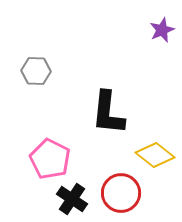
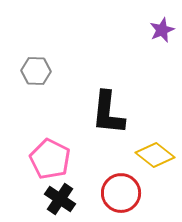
black cross: moved 12 px left
